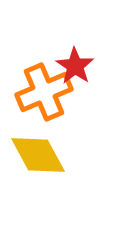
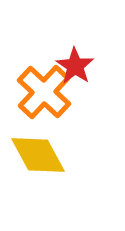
orange cross: rotated 24 degrees counterclockwise
